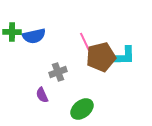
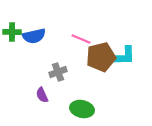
pink line: moved 4 px left, 3 px up; rotated 42 degrees counterclockwise
green ellipse: rotated 50 degrees clockwise
